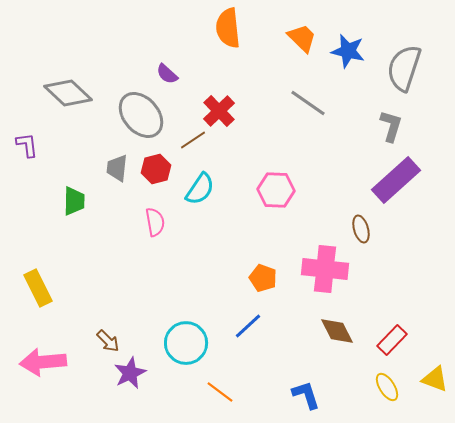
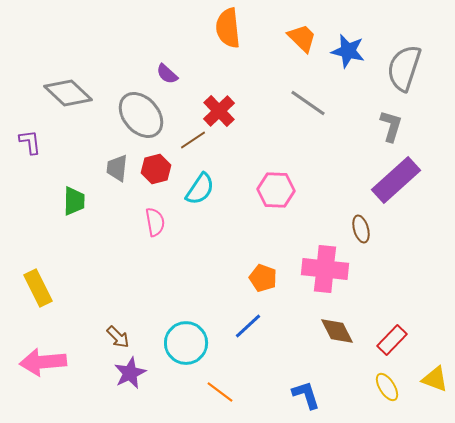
purple L-shape: moved 3 px right, 3 px up
brown arrow: moved 10 px right, 4 px up
